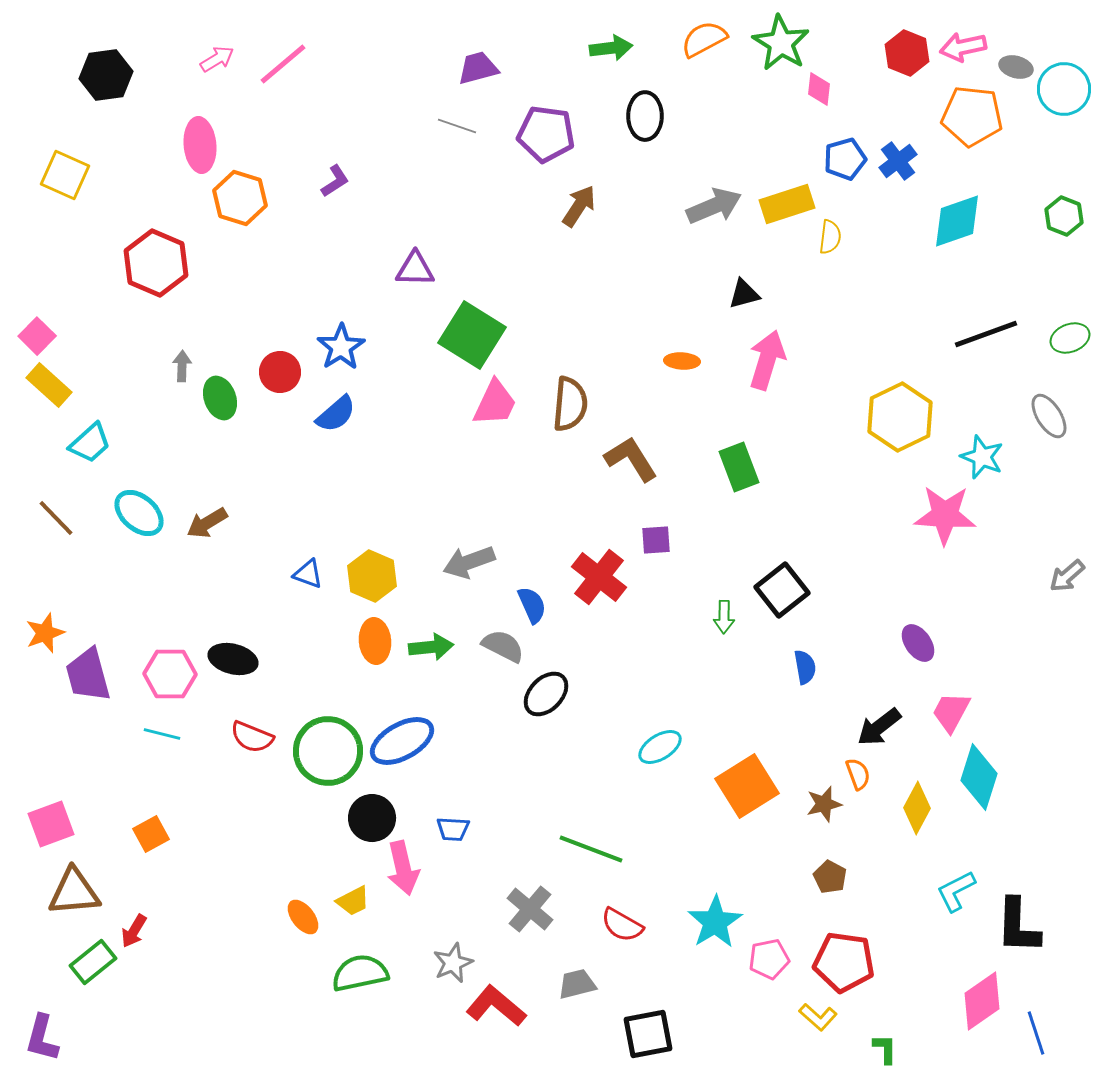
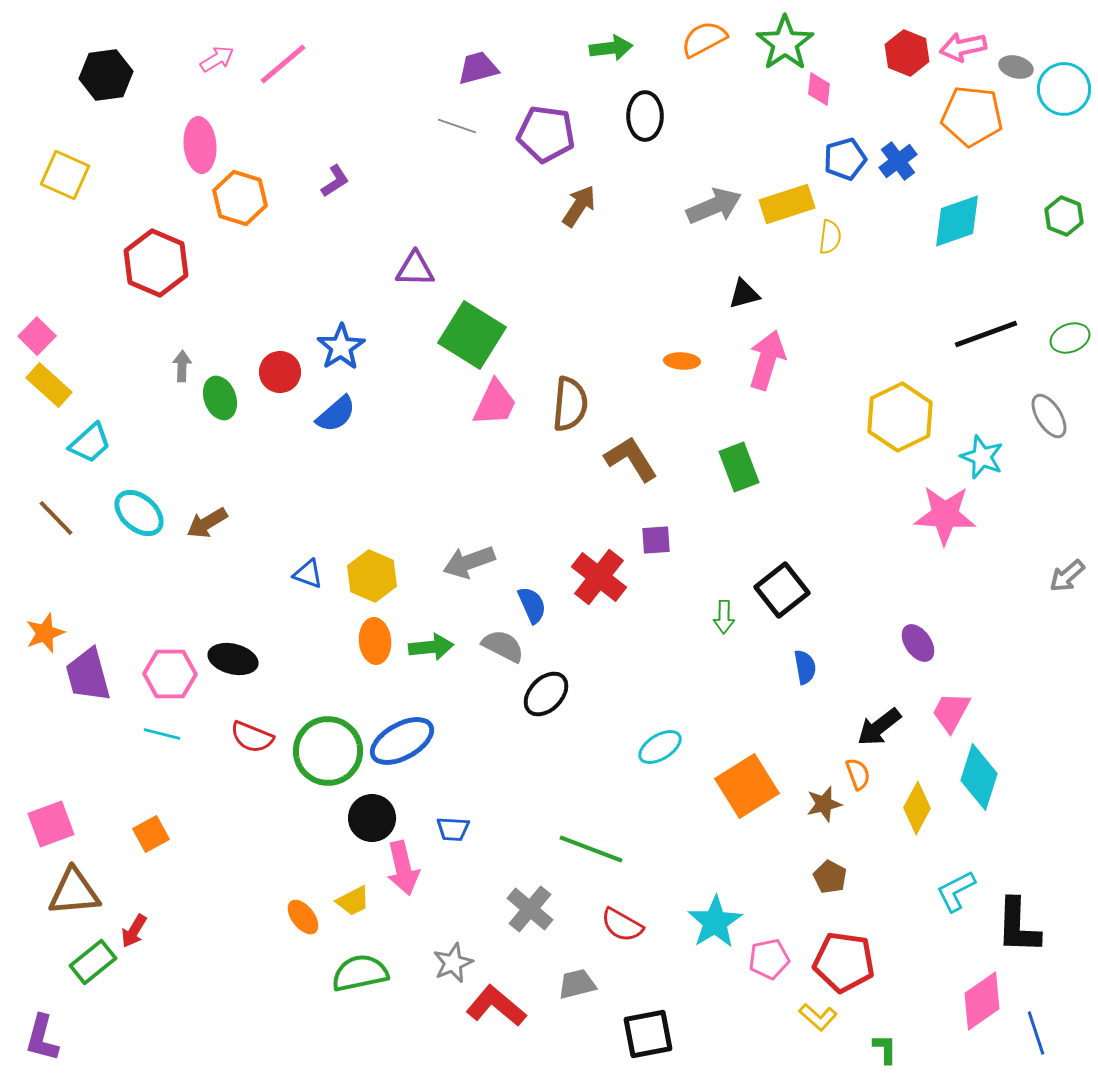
green star at (781, 43): moved 4 px right; rotated 6 degrees clockwise
